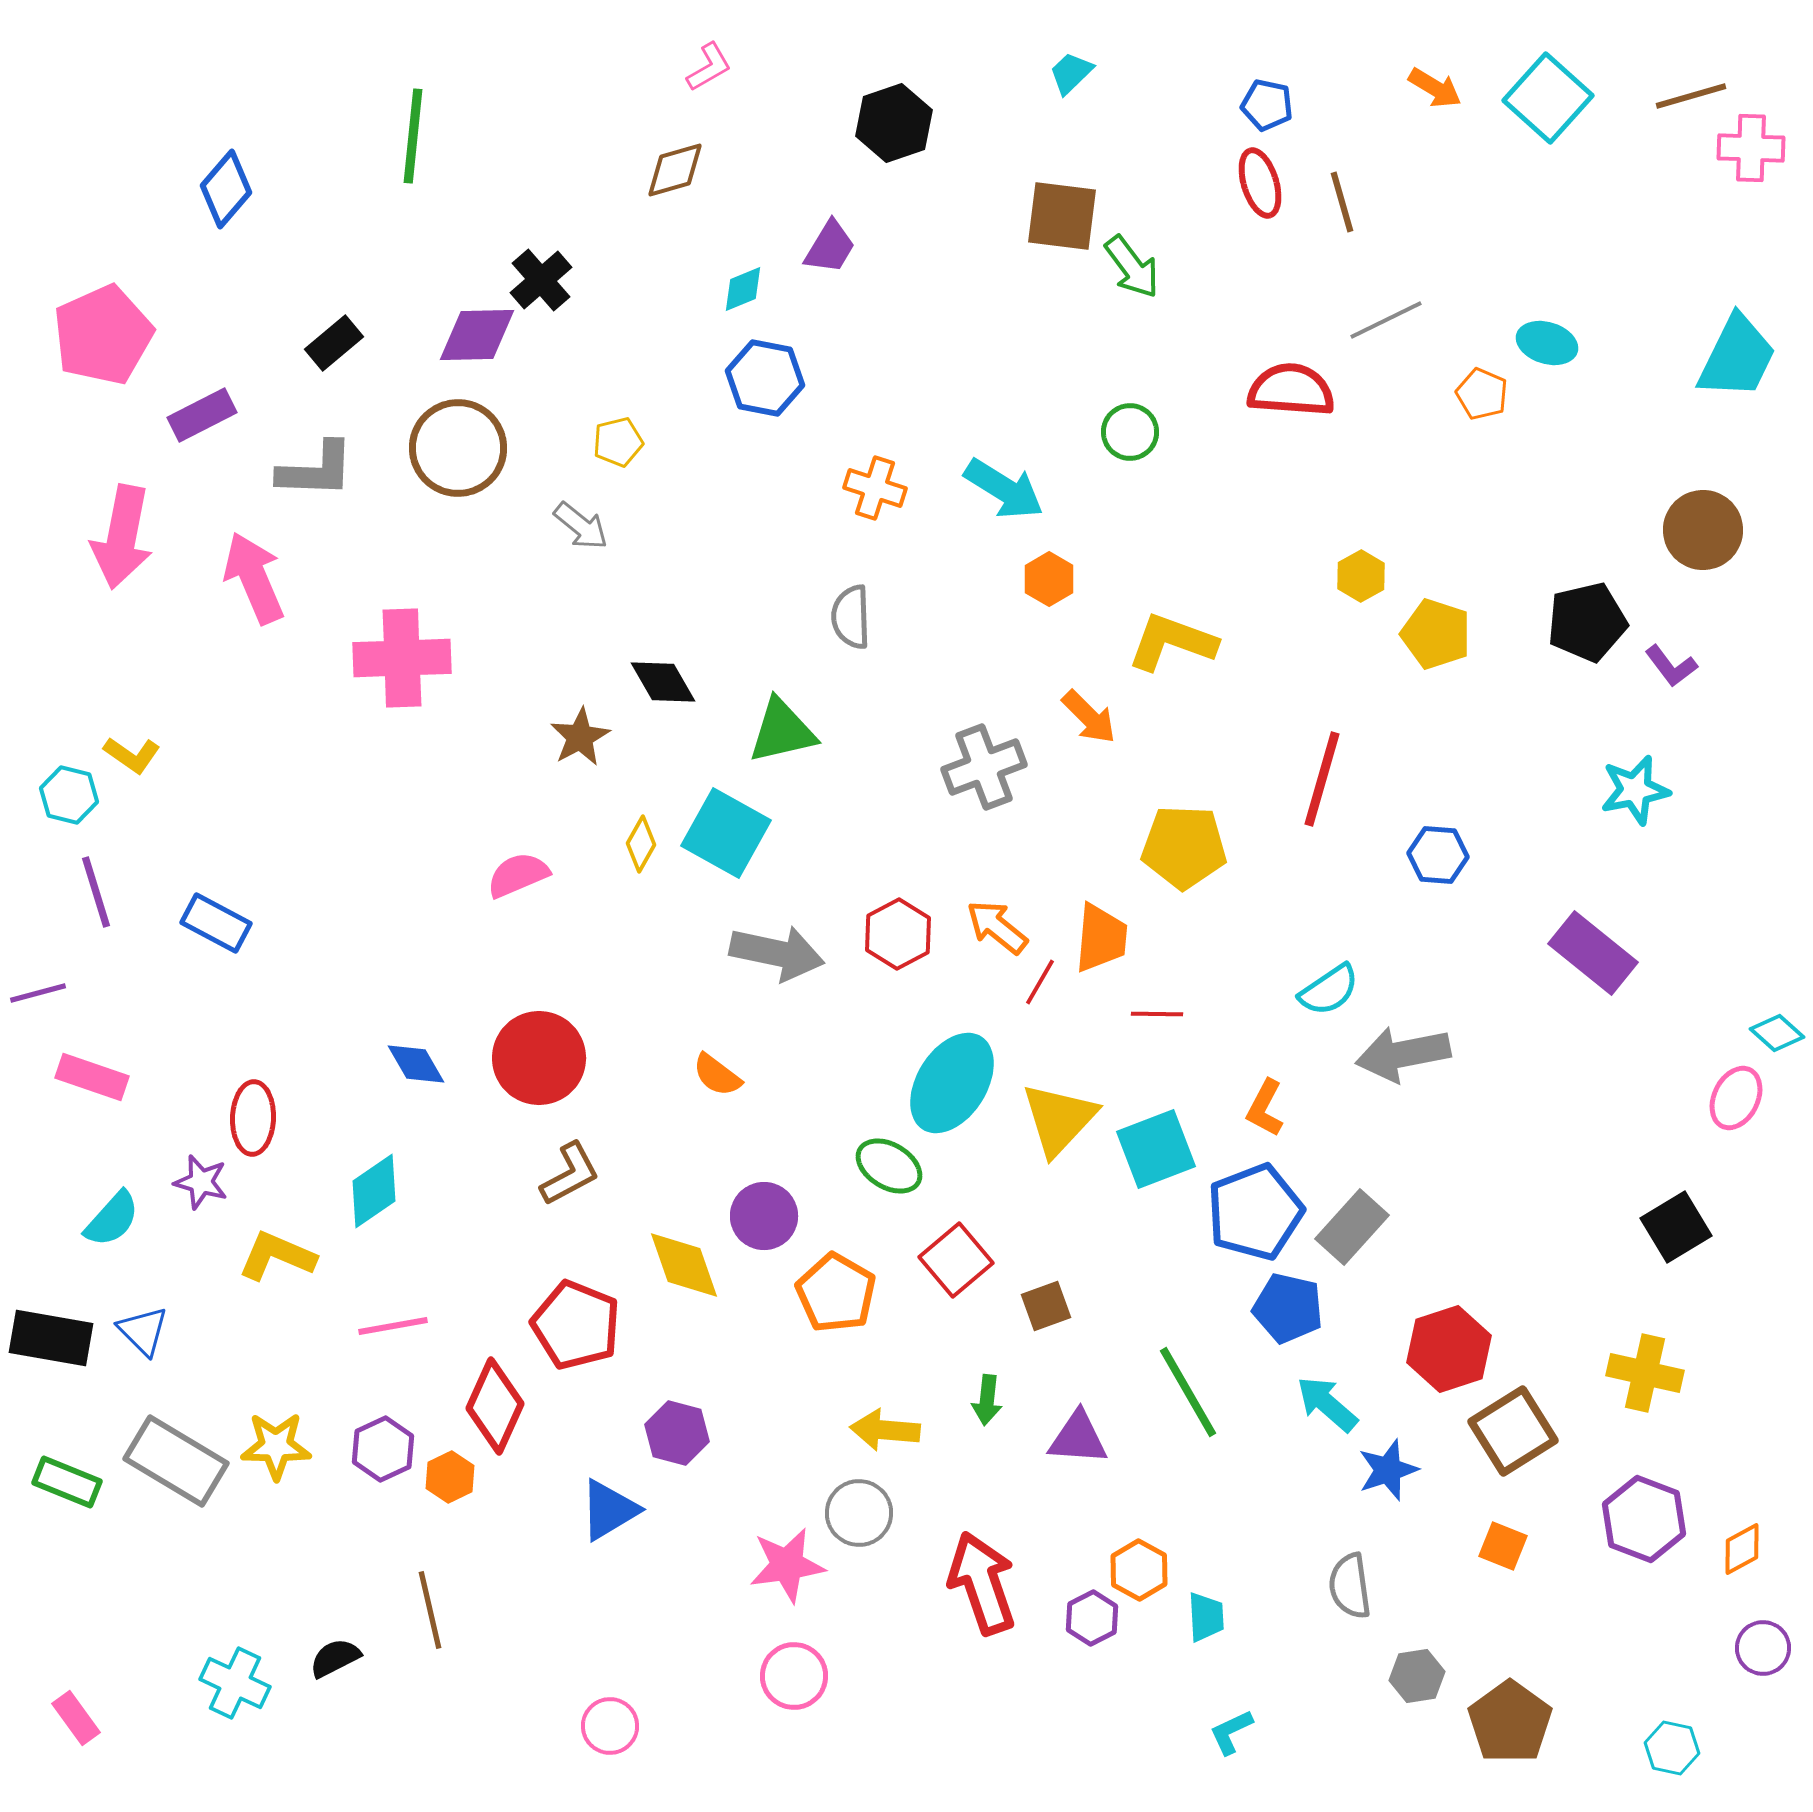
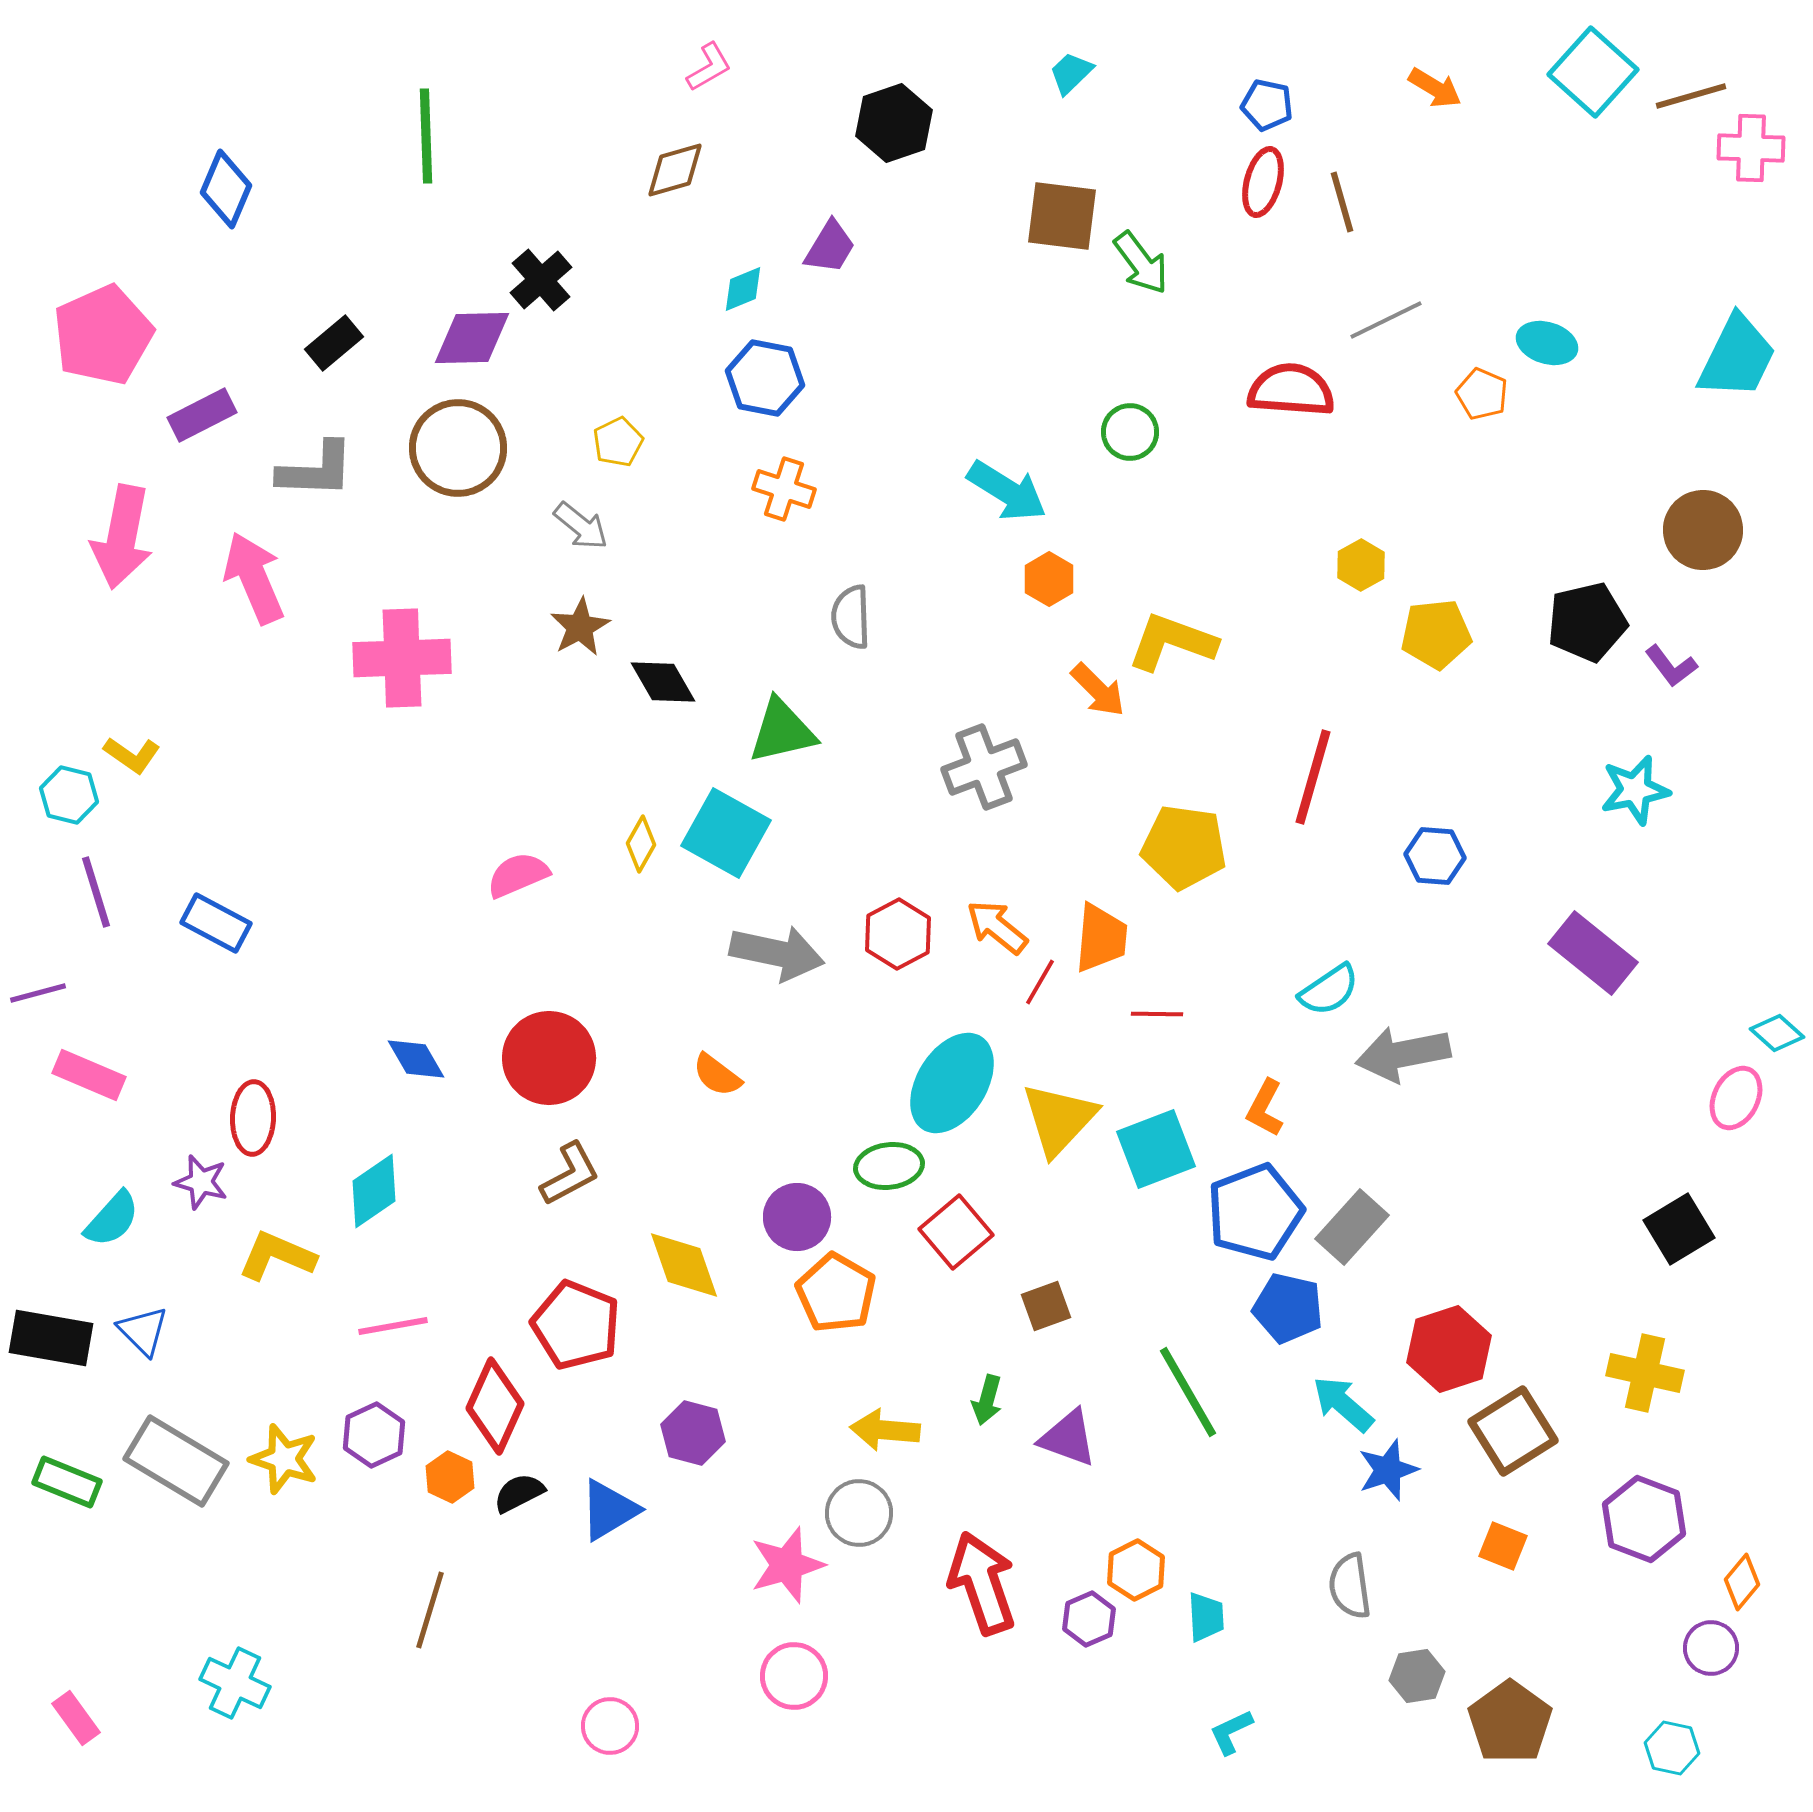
cyan square at (1548, 98): moved 45 px right, 26 px up
green line at (413, 136): moved 13 px right; rotated 8 degrees counterclockwise
red ellipse at (1260, 183): moved 3 px right, 1 px up; rotated 32 degrees clockwise
blue diamond at (226, 189): rotated 18 degrees counterclockwise
green arrow at (1132, 267): moved 9 px right, 4 px up
purple diamond at (477, 335): moved 5 px left, 3 px down
yellow pentagon at (618, 442): rotated 12 degrees counterclockwise
orange cross at (875, 488): moved 91 px left, 1 px down
cyan arrow at (1004, 489): moved 3 px right, 2 px down
yellow hexagon at (1361, 576): moved 11 px up
yellow pentagon at (1436, 634): rotated 24 degrees counterclockwise
orange arrow at (1089, 717): moved 9 px right, 27 px up
brown star at (580, 737): moved 110 px up
red line at (1322, 779): moved 9 px left, 2 px up
yellow pentagon at (1184, 847): rotated 6 degrees clockwise
blue hexagon at (1438, 855): moved 3 px left, 1 px down
red circle at (539, 1058): moved 10 px right
blue diamond at (416, 1064): moved 5 px up
pink rectangle at (92, 1077): moved 3 px left, 2 px up; rotated 4 degrees clockwise
green ellipse at (889, 1166): rotated 38 degrees counterclockwise
purple circle at (764, 1216): moved 33 px right, 1 px down
black square at (1676, 1227): moved 3 px right, 2 px down
red square at (956, 1260): moved 28 px up
green arrow at (987, 1400): rotated 9 degrees clockwise
cyan arrow at (1327, 1404): moved 16 px right
purple hexagon at (677, 1433): moved 16 px right
purple triangle at (1078, 1438): moved 10 px left; rotated 16 degrees clockwise
yellow star at (276, 1446): moved 8 px right, 13 px down; rotated 18 degrees clockwise
purple hexagon at (383, 1449): moved 9 px left, 14 px up
orange hexagon at (450, 1477): rotated 9 degrees counterclockwise
orange diamond at (1742, 1549): moved 33 px down; rotated 22 degrees counterclockwise
pink star at (787, 1565): rotated 8 degrees counterclockwise
orange hexagon at (1139, 1570): moved 3 px left; rotated 4 degrees clockwise
brown line at (430, 1610): rotated 30 degrees clockwise
purple hexagon at (1092, 1618): moved 3 px left, 1 px down; rotated 4 degrees clockwise
purple circle at (1763, 1648): moved 52 px left
black semicircle at (335, 1658): moved 184 px right, 165 px up
